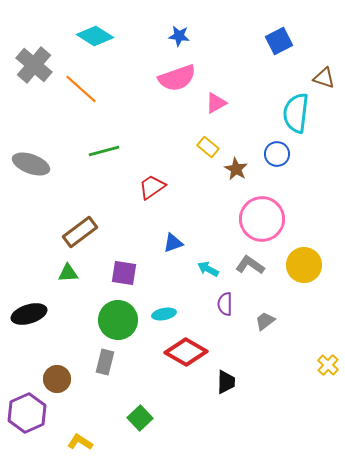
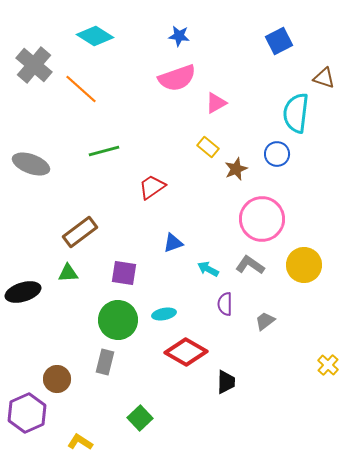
brown star: rotated 20 degrees clockwise
black ellipse: moved 6 px left, 22 px up
